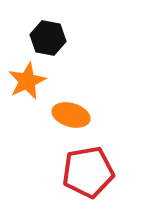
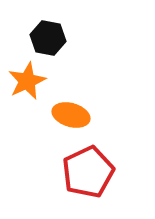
red pentagon: rotated 15 degrees counterclockwise
